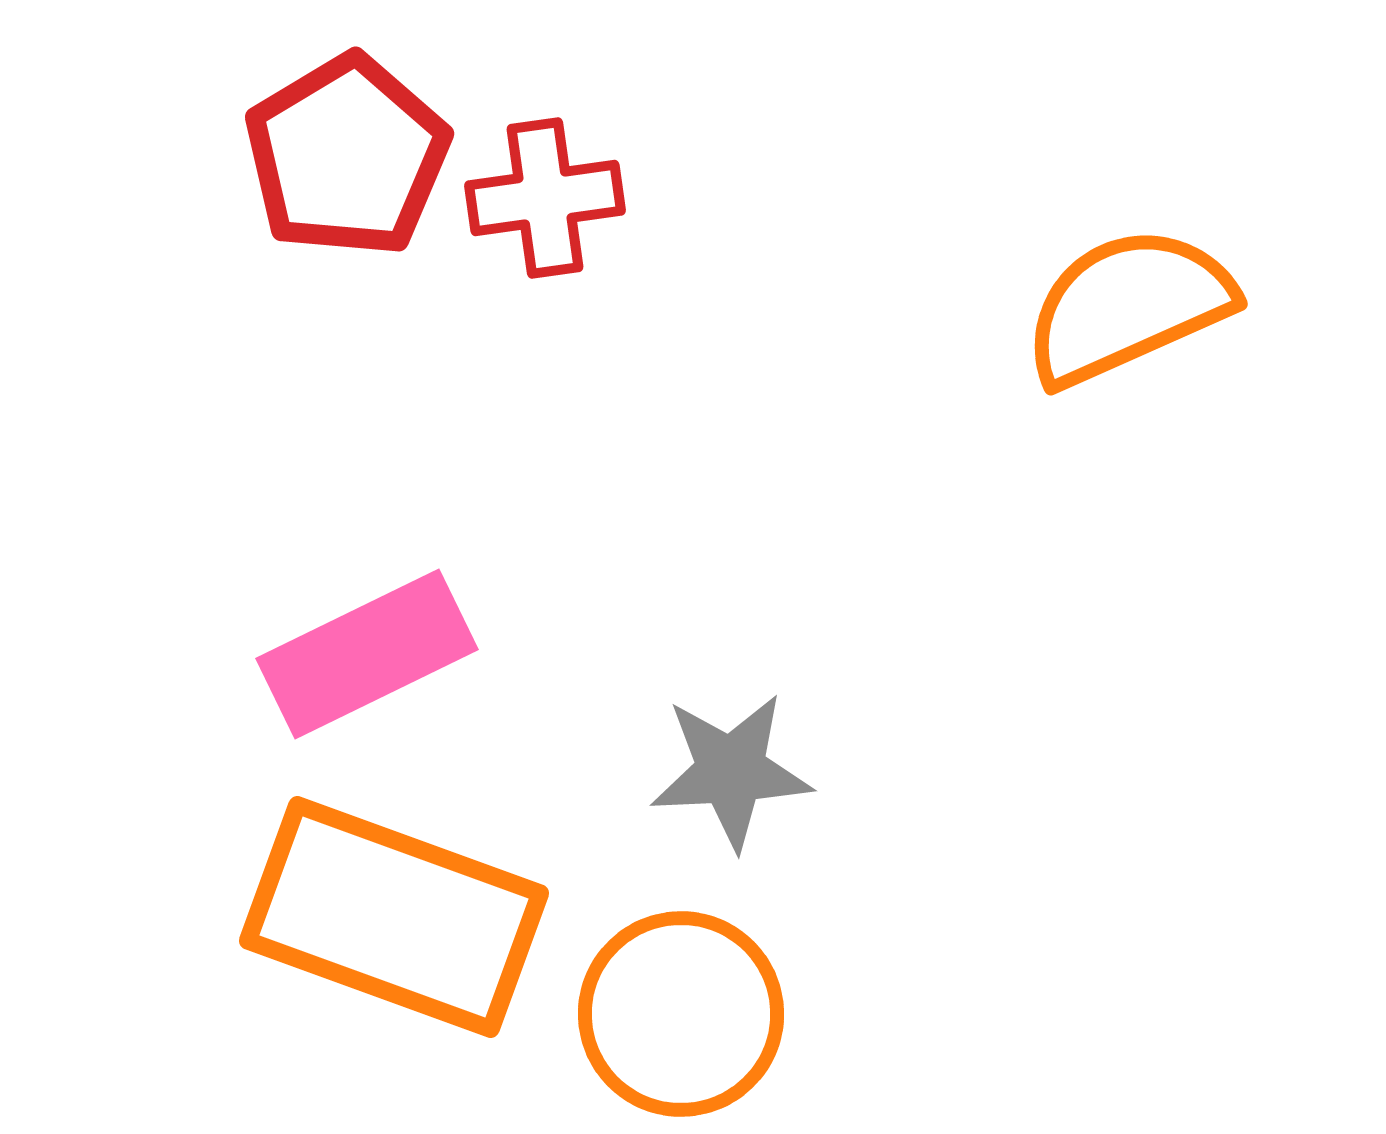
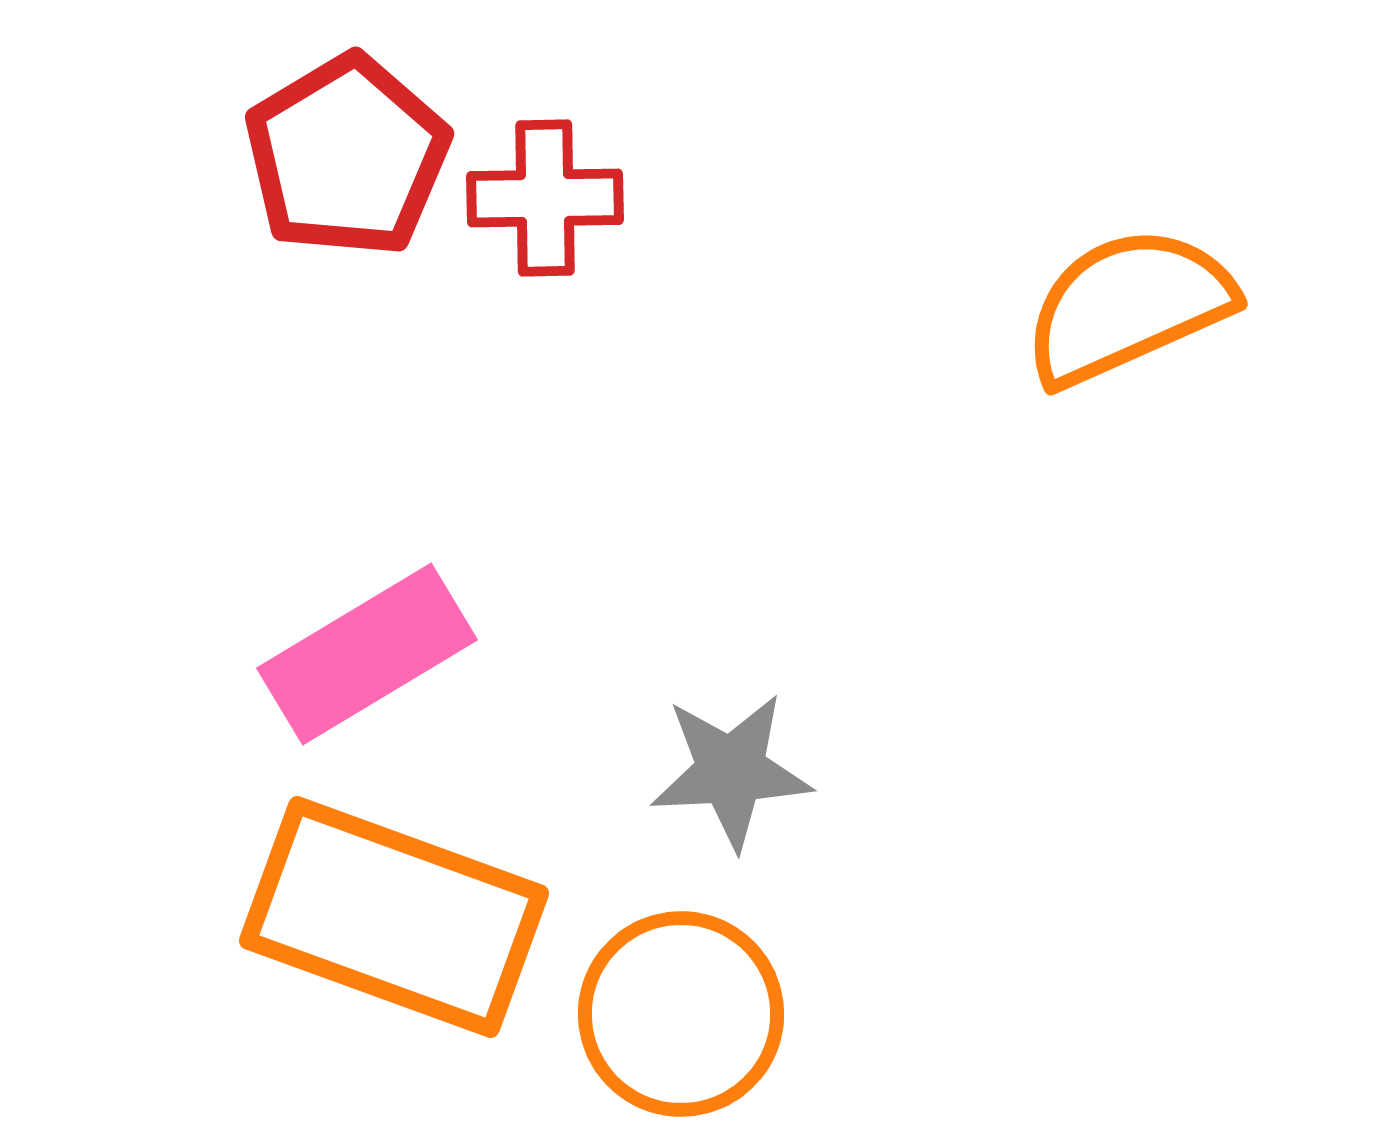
red cross: rotated 7 degrees clockwise
pink rectangle: rotated 5 degrees counterclockwise
